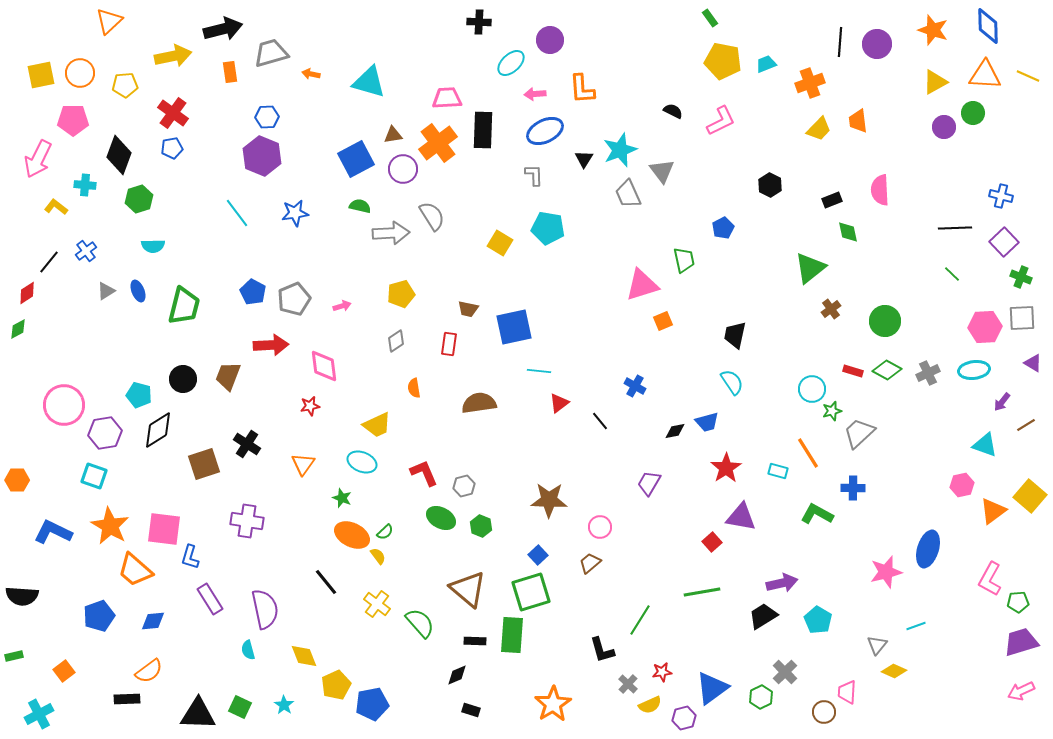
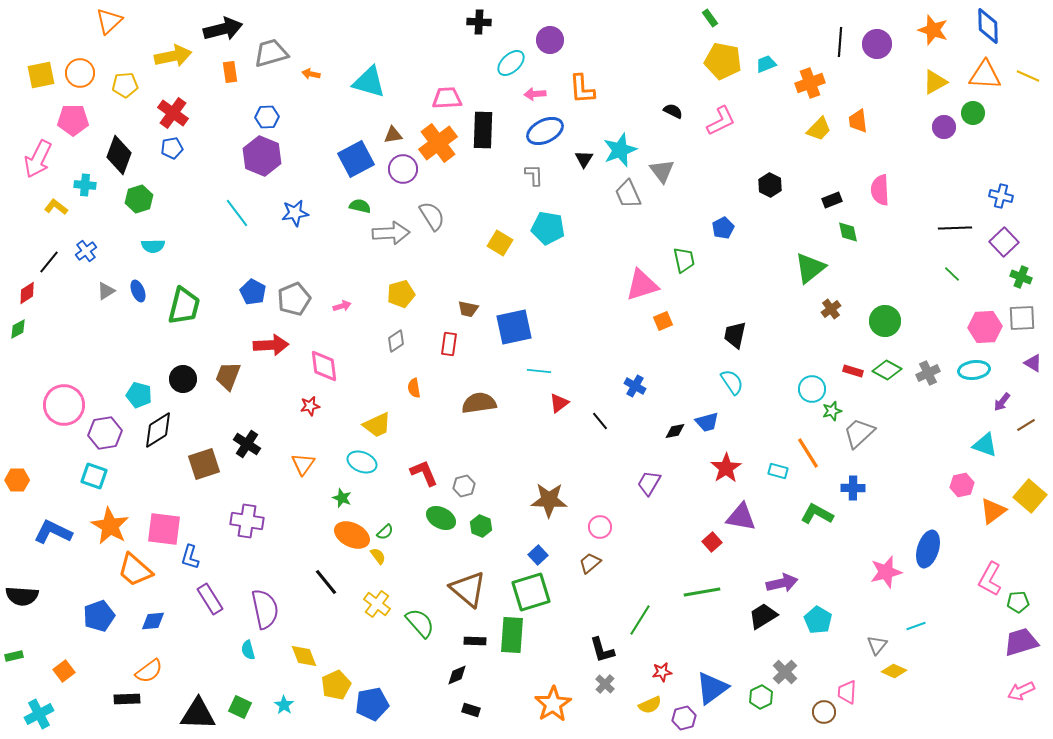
gray cross at (628, 684): moved 23 px left
